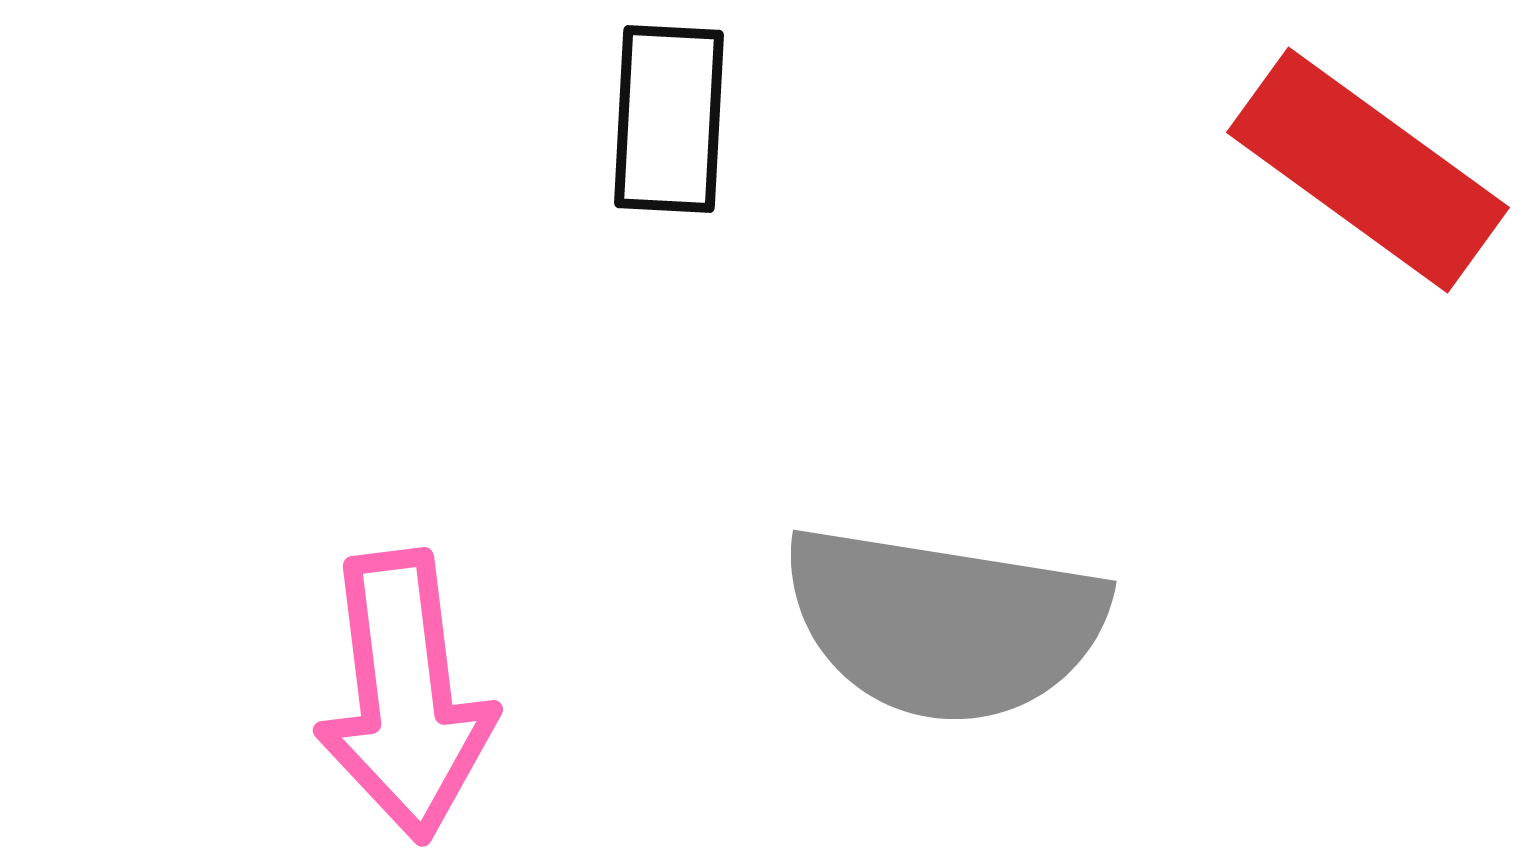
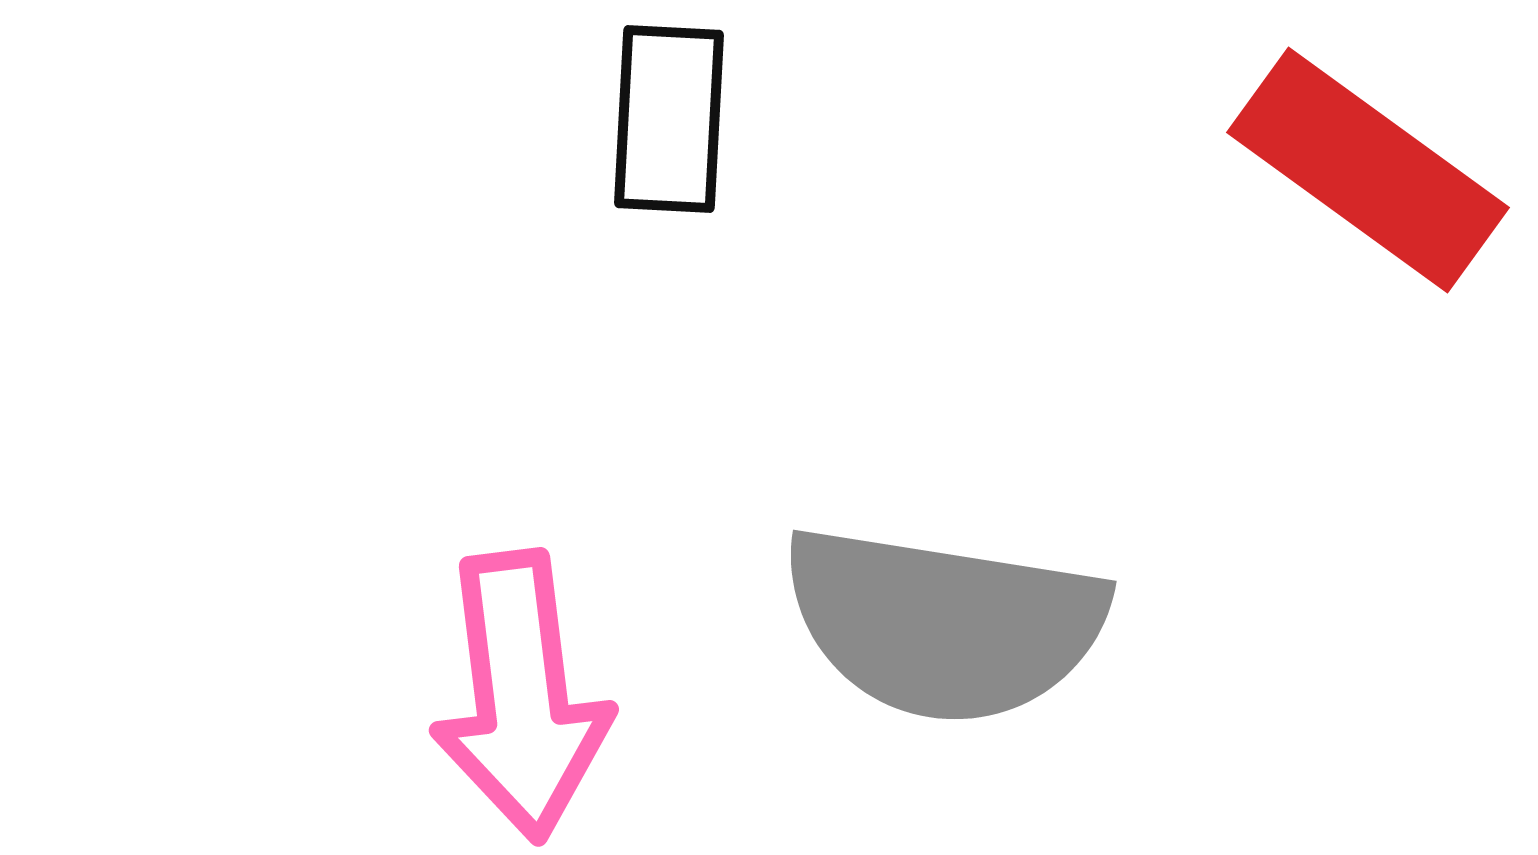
pink arrow: moved 116 px right
